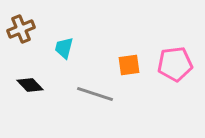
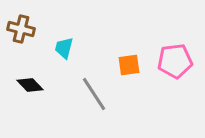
brown cross: rotated 36 degrees clockwise
pink pentagon: moved 3 px up
gray line: moved 1 px left; rotated 39 degrees clockwise
